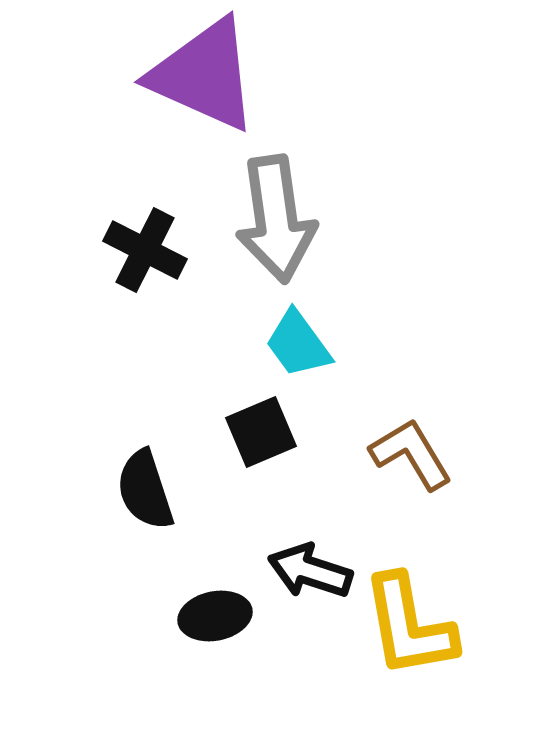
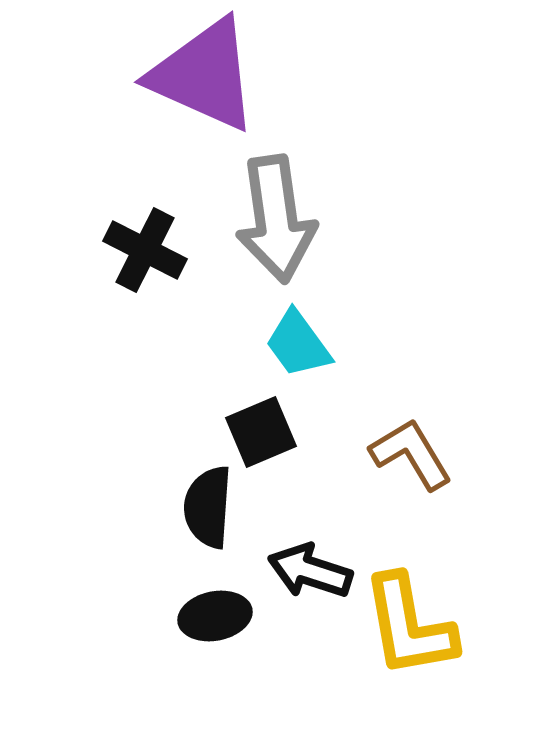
black semicircle: moved 63 px right, 17 px down; rotated 22 degrees clockwise
